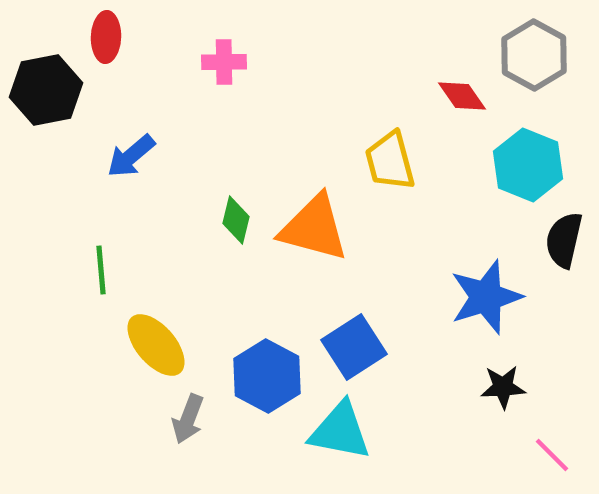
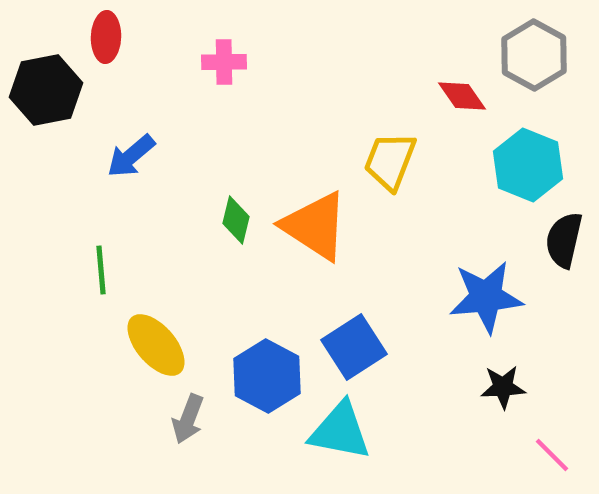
yellow trapezoid: rotated 36 degrees clockwise
orange triangle: moved 1 px right, 2 px up; rotated 18 degrees clockwise
blue star: rotated 12 degrees clockwise
